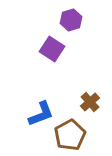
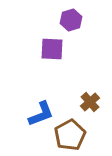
purple square: rotated 30 degrees counterclockwise
